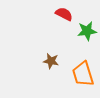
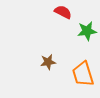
red semicircle: moved 1 px left, 2 px up
brown star: moved 3 px left, 1 px down; rotated 21 degrees counterclockwise
